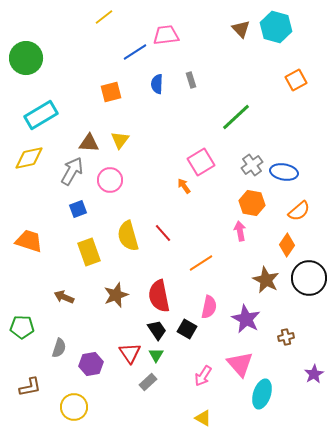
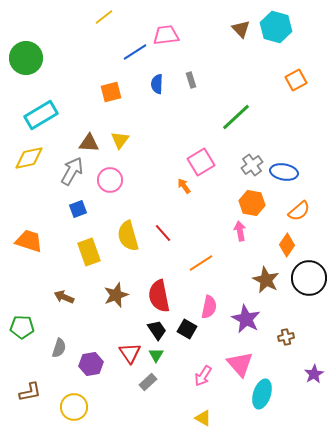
brown L-shape at (30, 387): moved 5 px down
